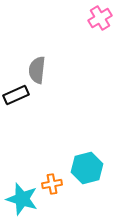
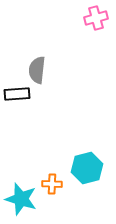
pink cross: moved 4 px left; rotated 15 degrees clockwise
black rectangle: moved 1 px right, 1 px up; rotated 20 degrees clockwise
orange cross: rotated 12 degrees clockwise
cyan star: moved 1 px left
